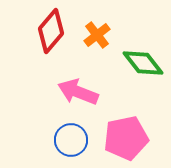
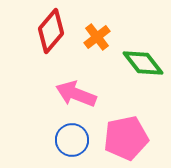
orange cross: moved 2 px down
pink arrow: moved 2 px left, 2 px down
blue circle: moved 1 px right
